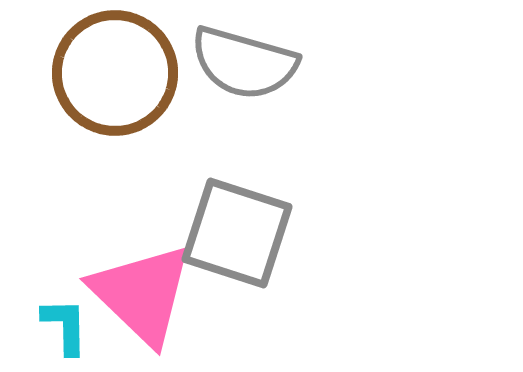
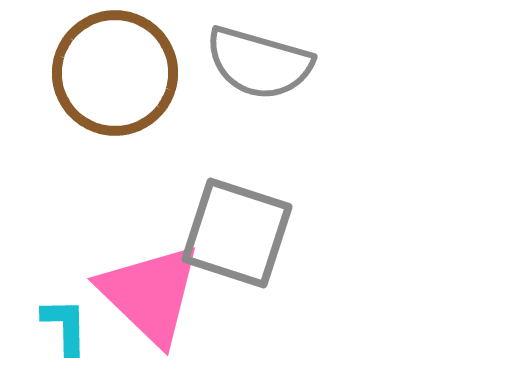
gray semicircle: moved 15 px right
pink triangle: moved 8 px right
